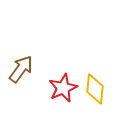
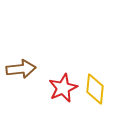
brown arrow: rotated 48 degrees clockwise
